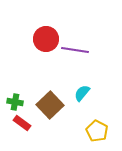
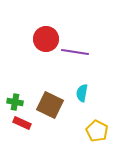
purple line: moved 2 px down
cyan semicircle: rotated 30 degrees counterclockwise
brown square: rotated 20 degrees counterclockwise
red rectangle: rotated 12 degrees counterclockwise
